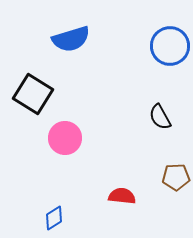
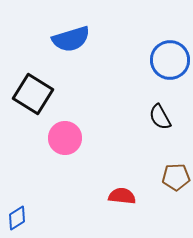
blue circle: moved 14 px down
blue diamond: moved 37 px left
